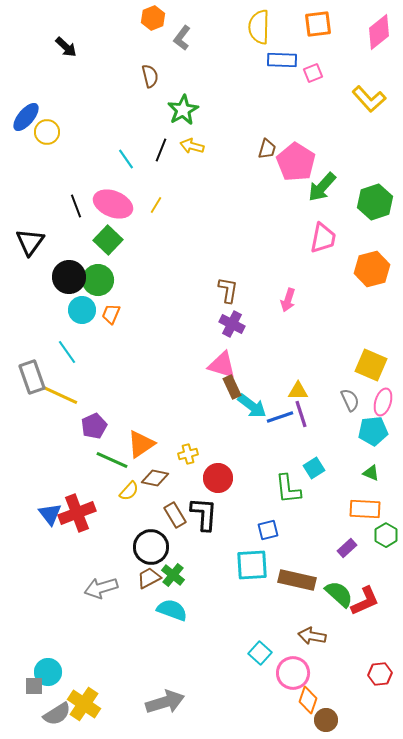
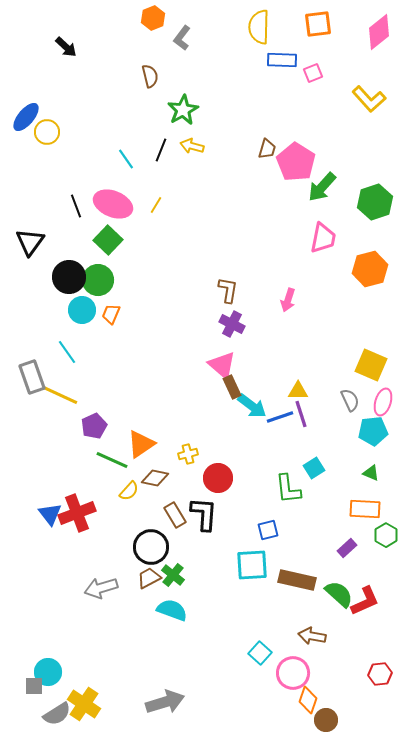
orange hexagon at (372, 269): moved 2 px left
pink triangle at (222, 365): rotated 24 degrees clockwise
